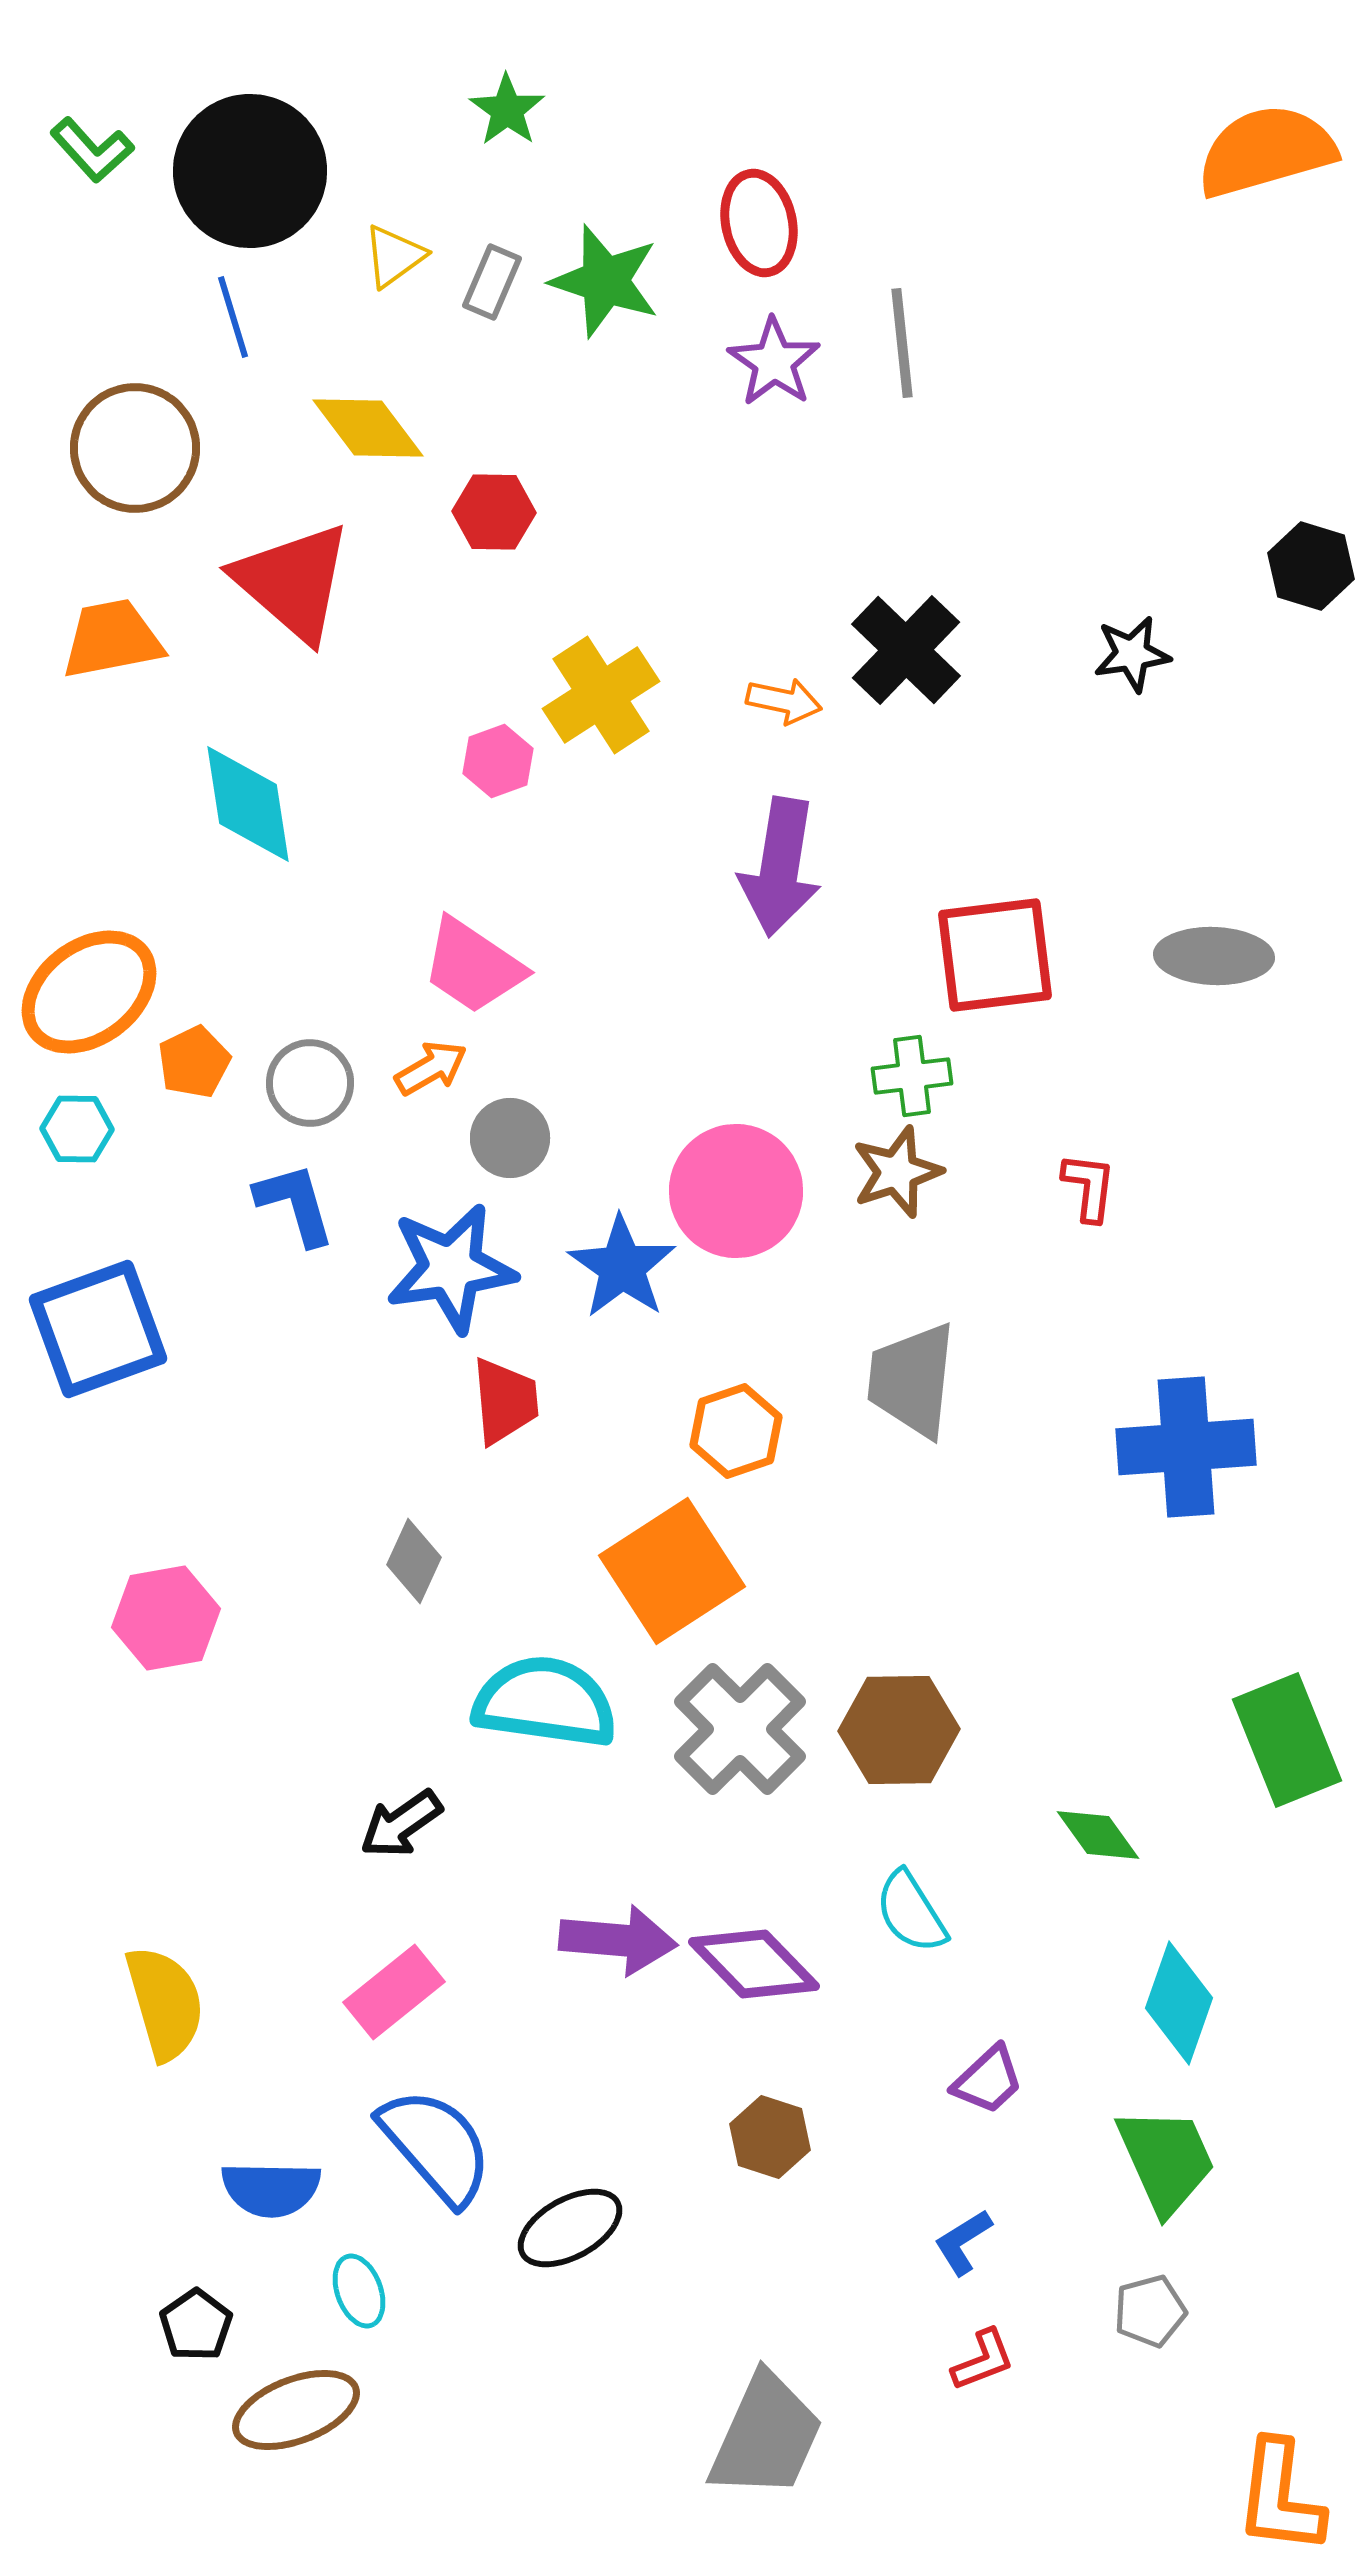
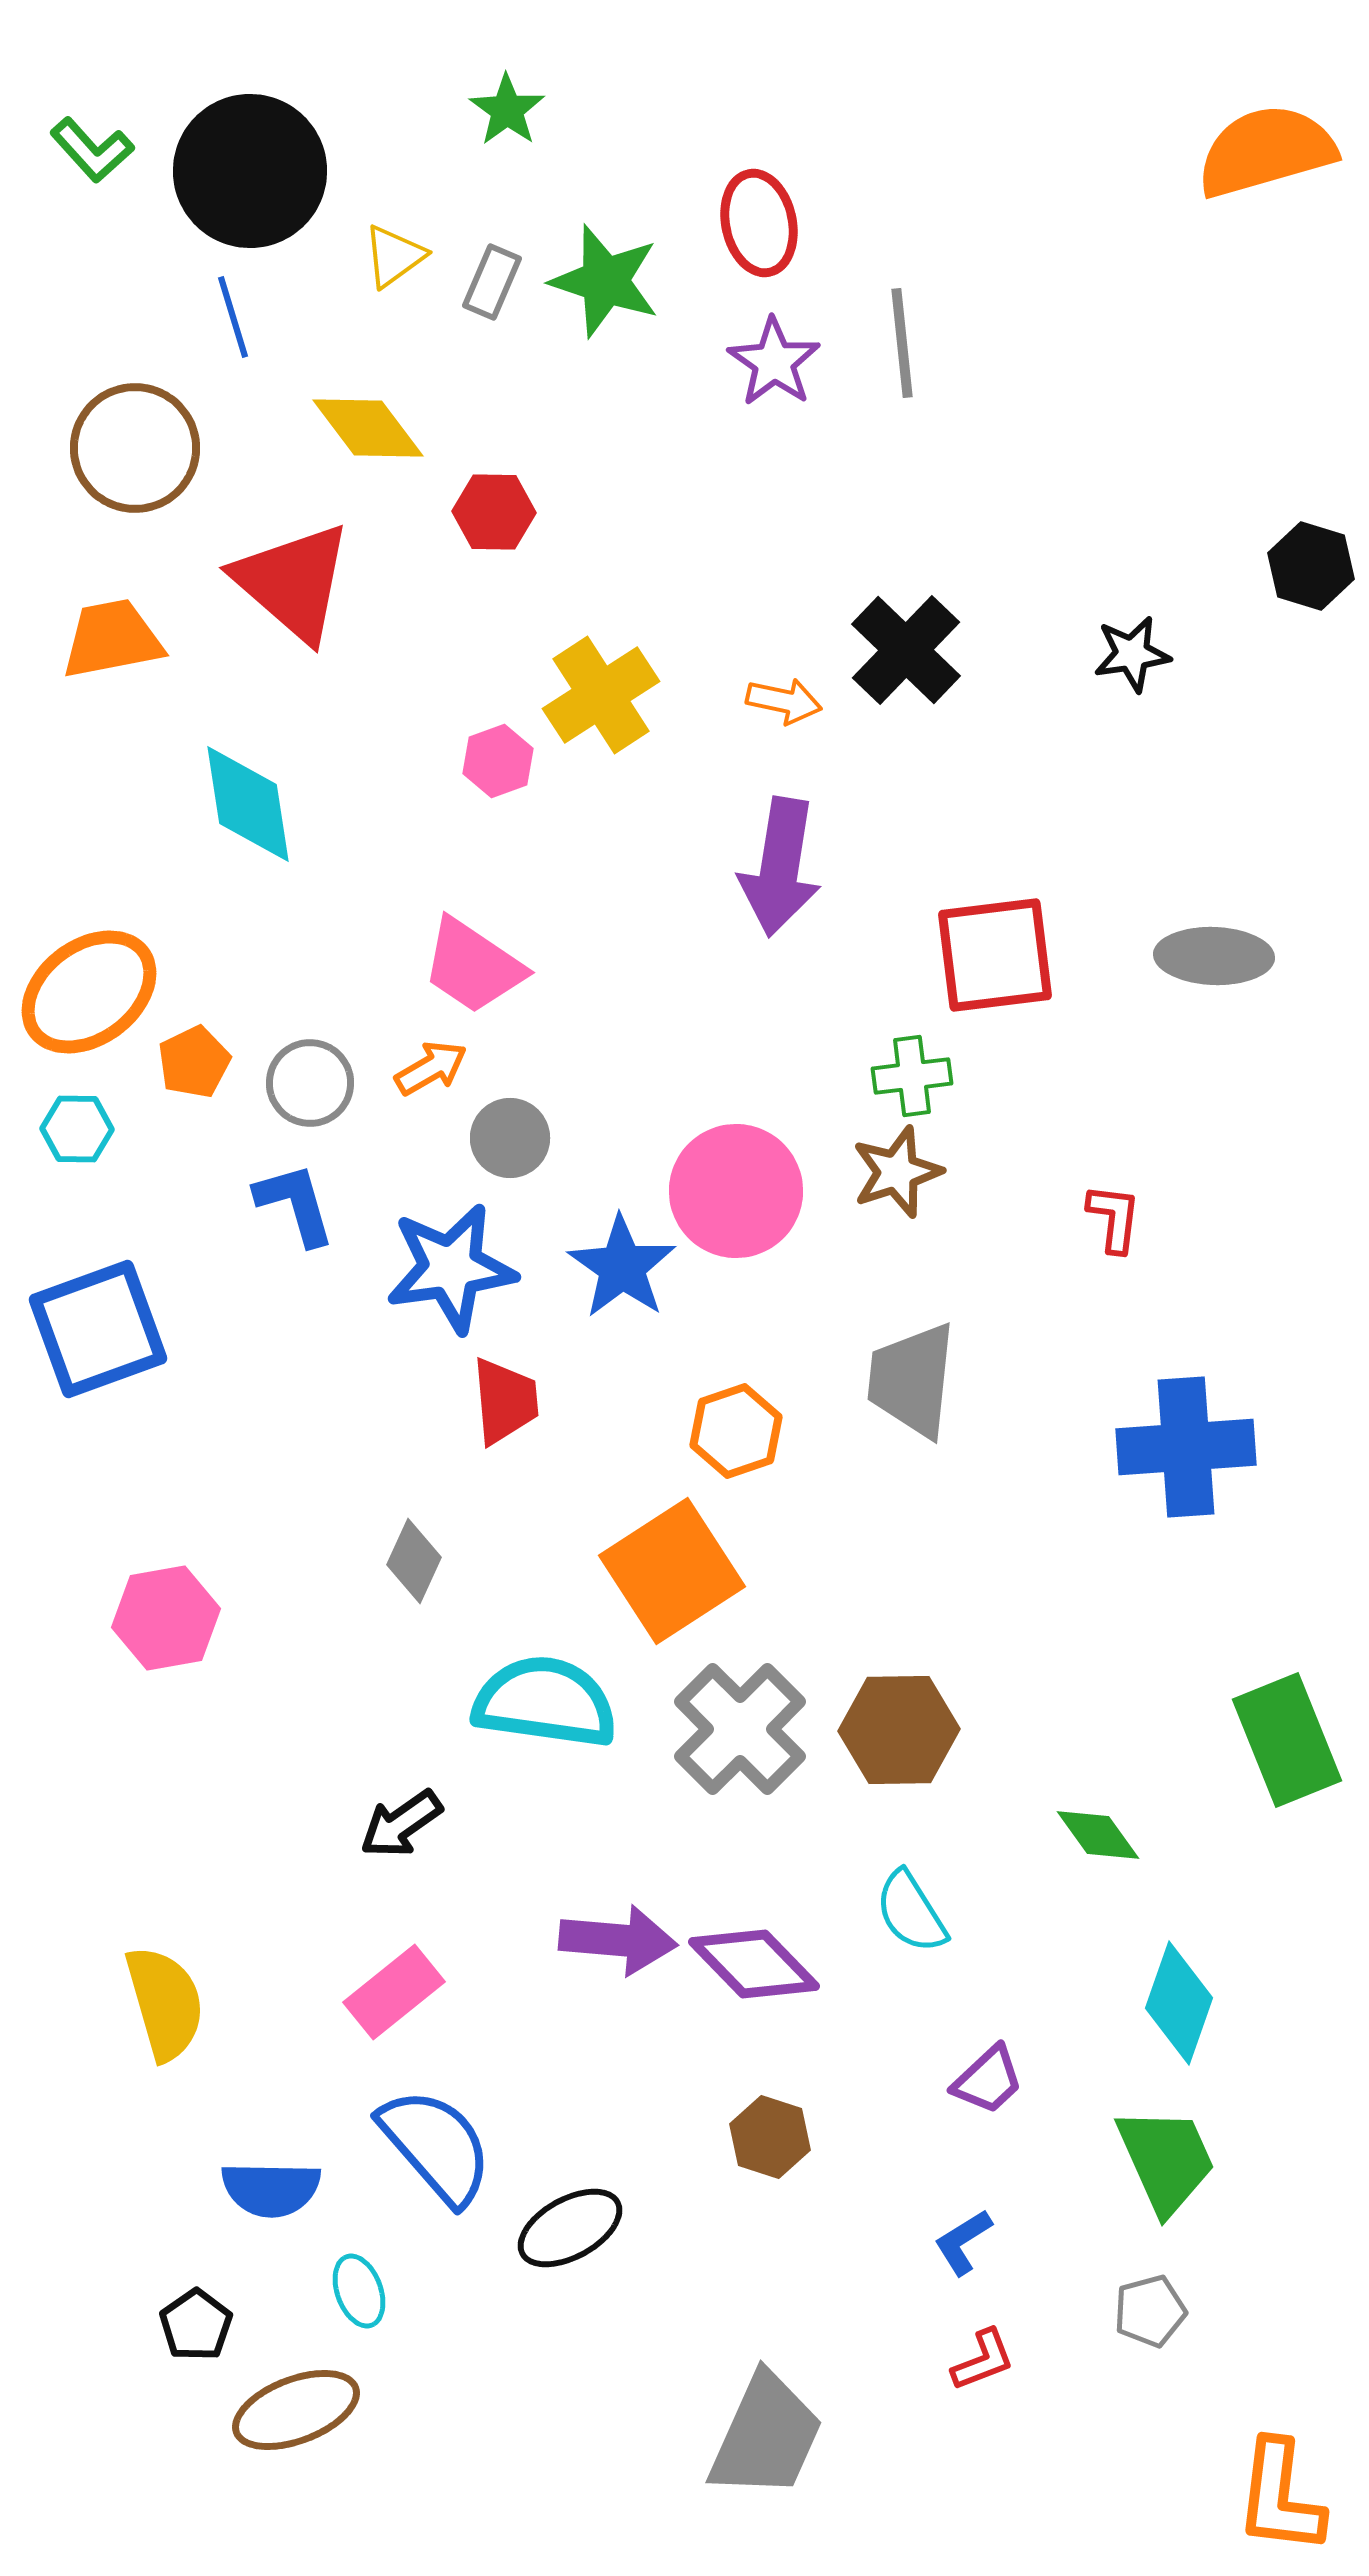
red L-shape at (1089, 1187): moved 25 px right, 31 px down
